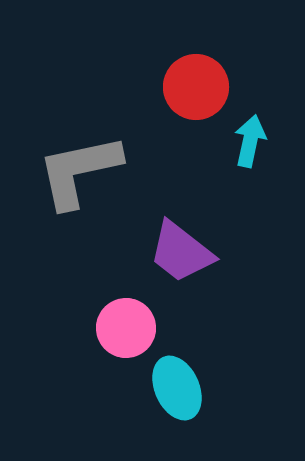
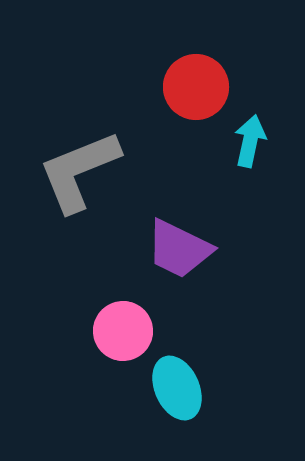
gray L-shape: rotated 10 degrees counterclockwise
purple trapezoid: moved 2 px left, 3 px up; rotated 12 degrees counterclockwise
pink circle: moved 3 px left, 3 px down
